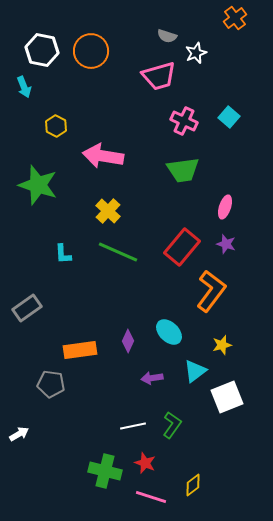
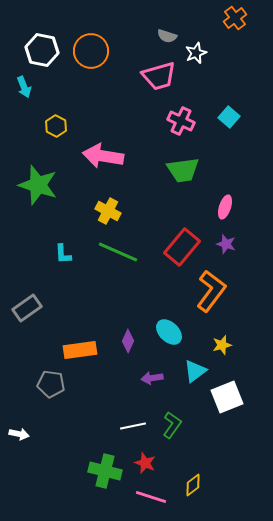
pink cross: moved 3 px left
yellow cross: rotated 15 degrees counterclockwise
white arrow: rotated 42 degrees clockwise
